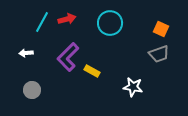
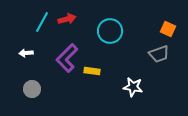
cyan circle: moved 8 px down
orange square: moved 7 px right
purple L-shape: moved 1 px left, 1 px down
yellow rectangle: rotated 21 degrees counterclockwise
gray circle: moved 1 px up
